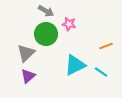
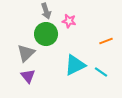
gray arrow: rotated 42 degrees clockwise
pink star: moved 3 px up
orange line: moved 5 px up
purple triangle: rotated 28 degrees counterclockwise
